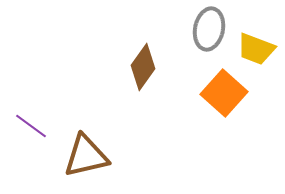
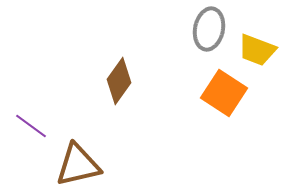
yellow trapezoid: moved 1 px right, 1 px down
brown diamond: moved 24 px left, 14 px down
orange square: rotated 9 degrees counterclockwise
brown triangle: moved 8 px left, 9 px down
